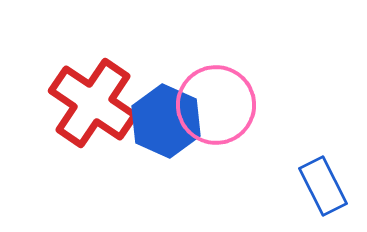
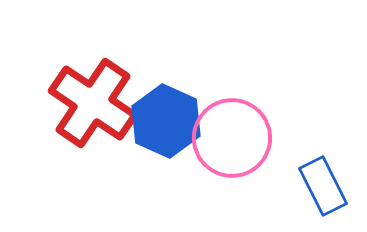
pink circle: moved 16 px right, 33 px down
